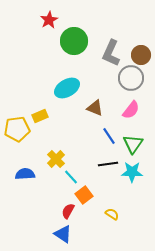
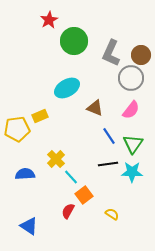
blue triangle: moved 34 px left, 8 px up
